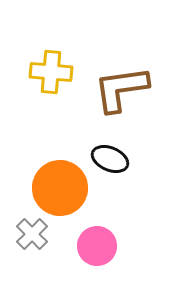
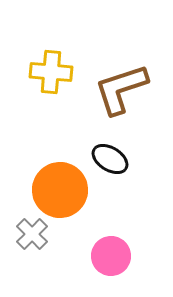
brown L-shape: rotated 10 degrees counterclockwise
black ellipse: rotated 9 degrees clockwise
orange circle: moved 2 px down
pink circle: moved 14 px right, 10 px down
